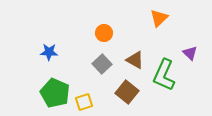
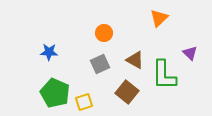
gray square: moved 2 px left; rotated 18 degrees clockwise
green L-shape: rotated 24 degrees counterclockwise
